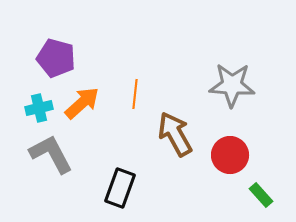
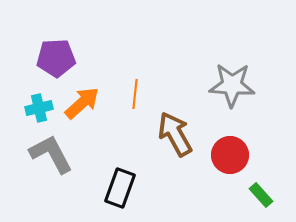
purple pentagon: rotated 18 degrees counterclockwise
